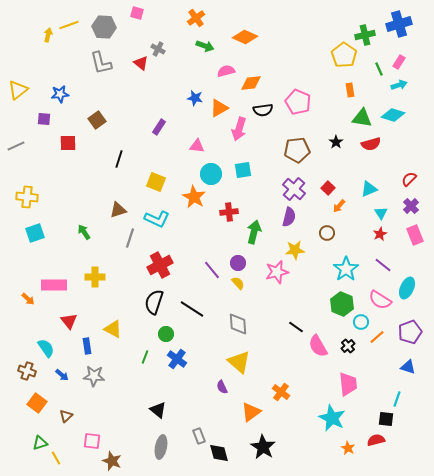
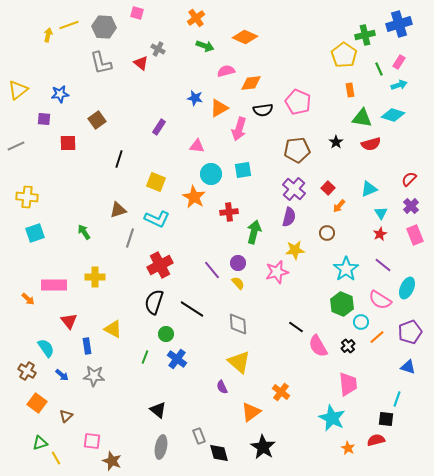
brown cross at (27, 371): rotated 12 degrees clockwise
